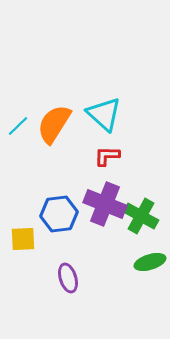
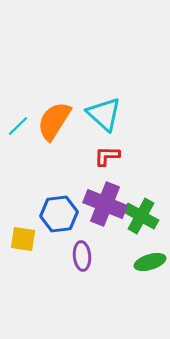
orange semicircle: moved 3 px up
yellow square: rotated 12 degrees clockwise
purple ellipse: moved 14 px right, 22 px up; rotated 12 degrees clockwise
